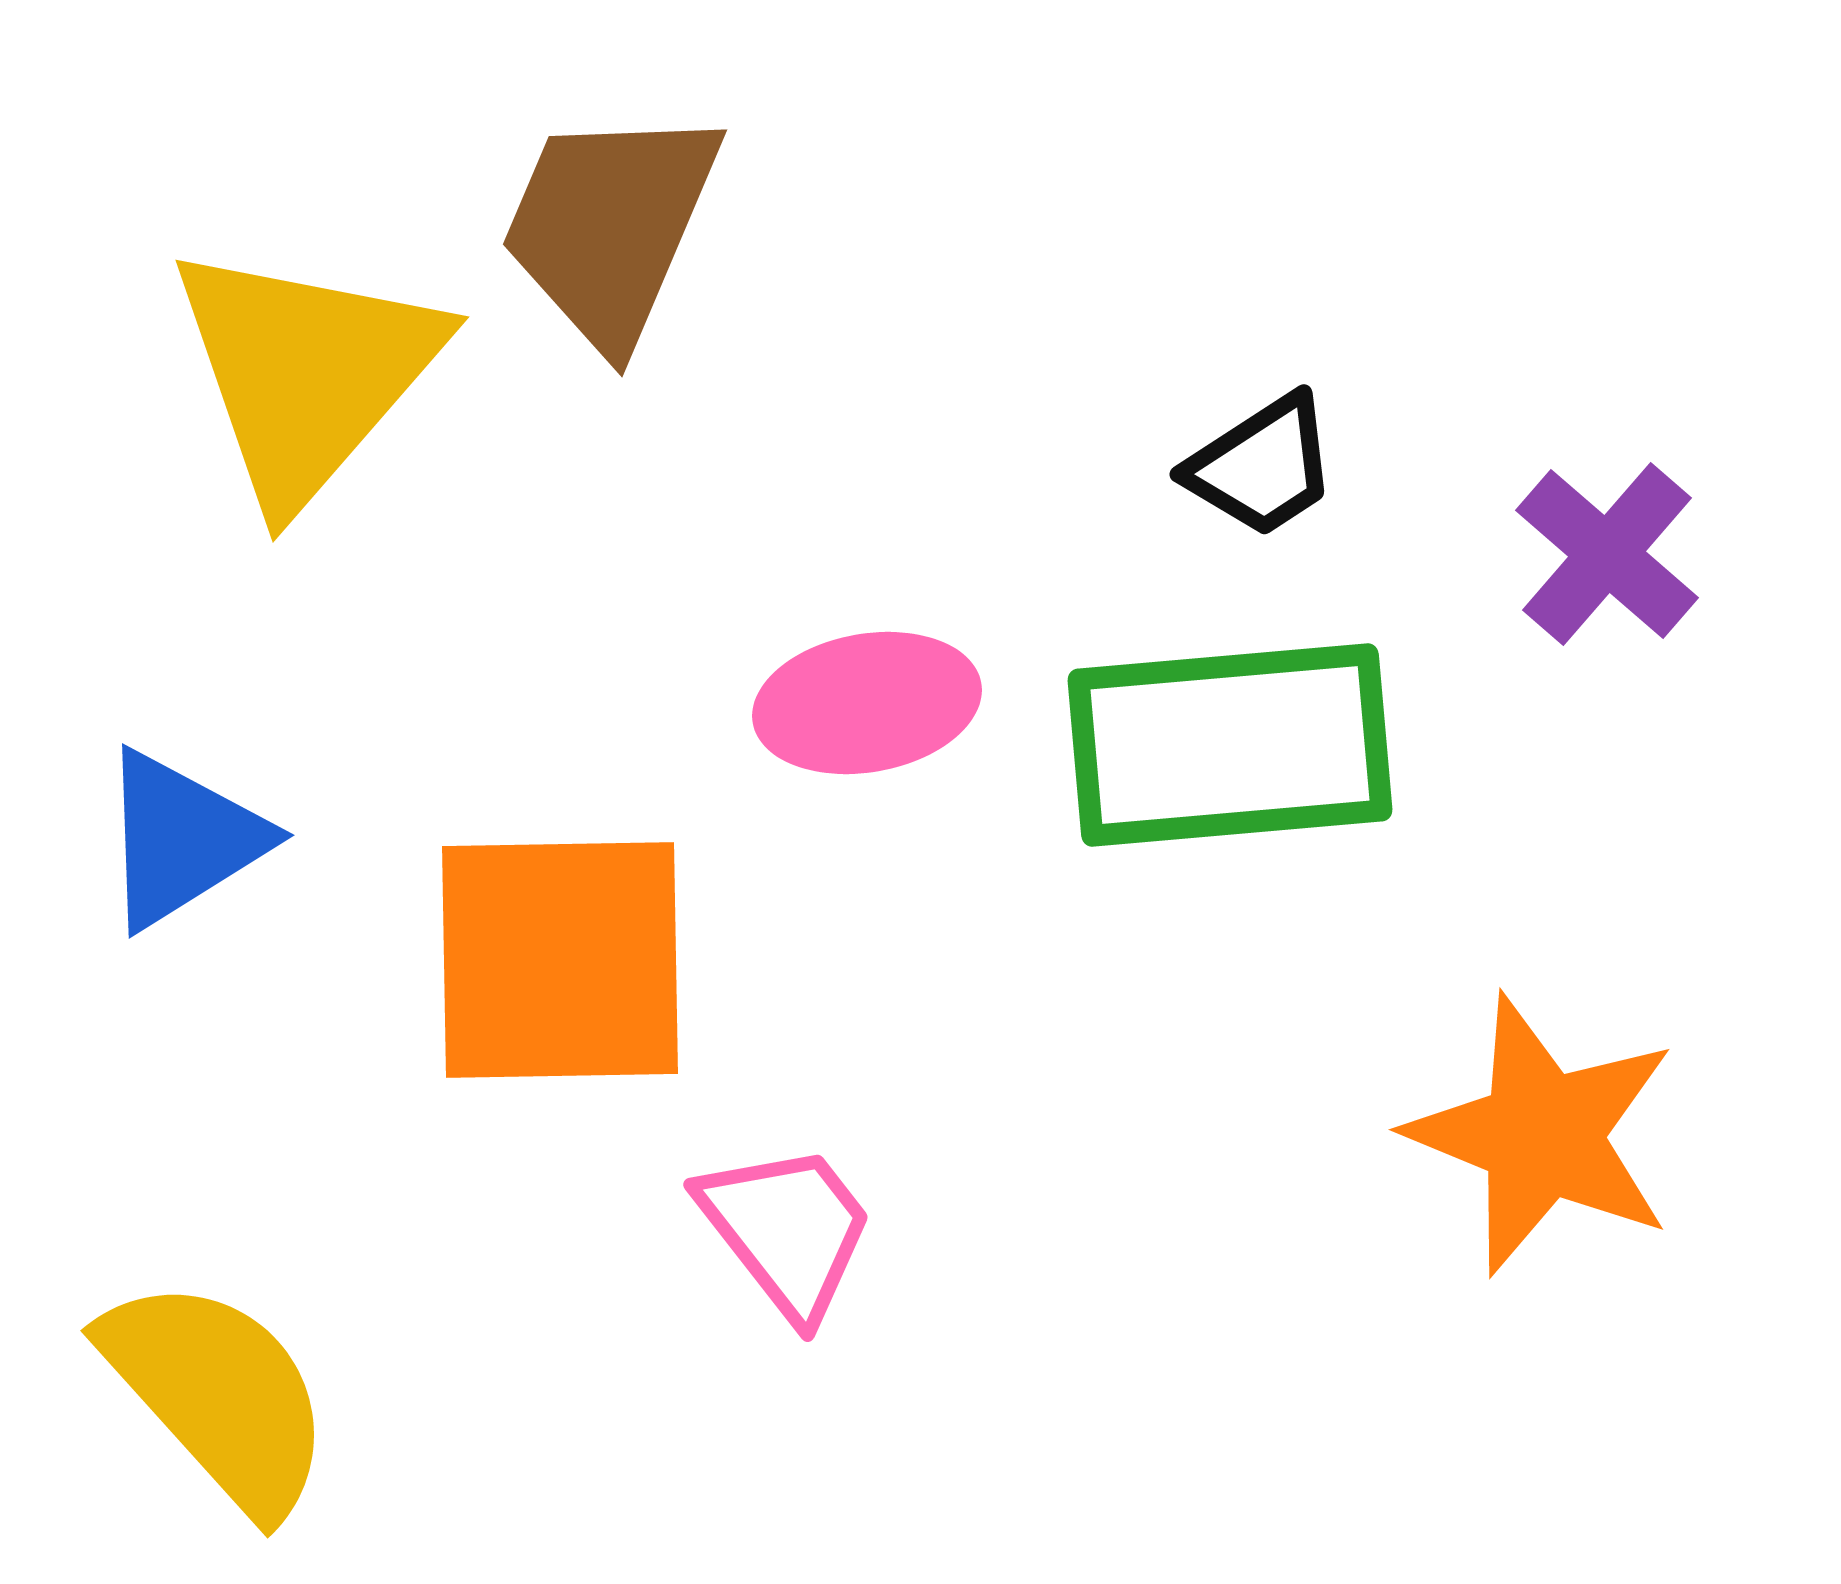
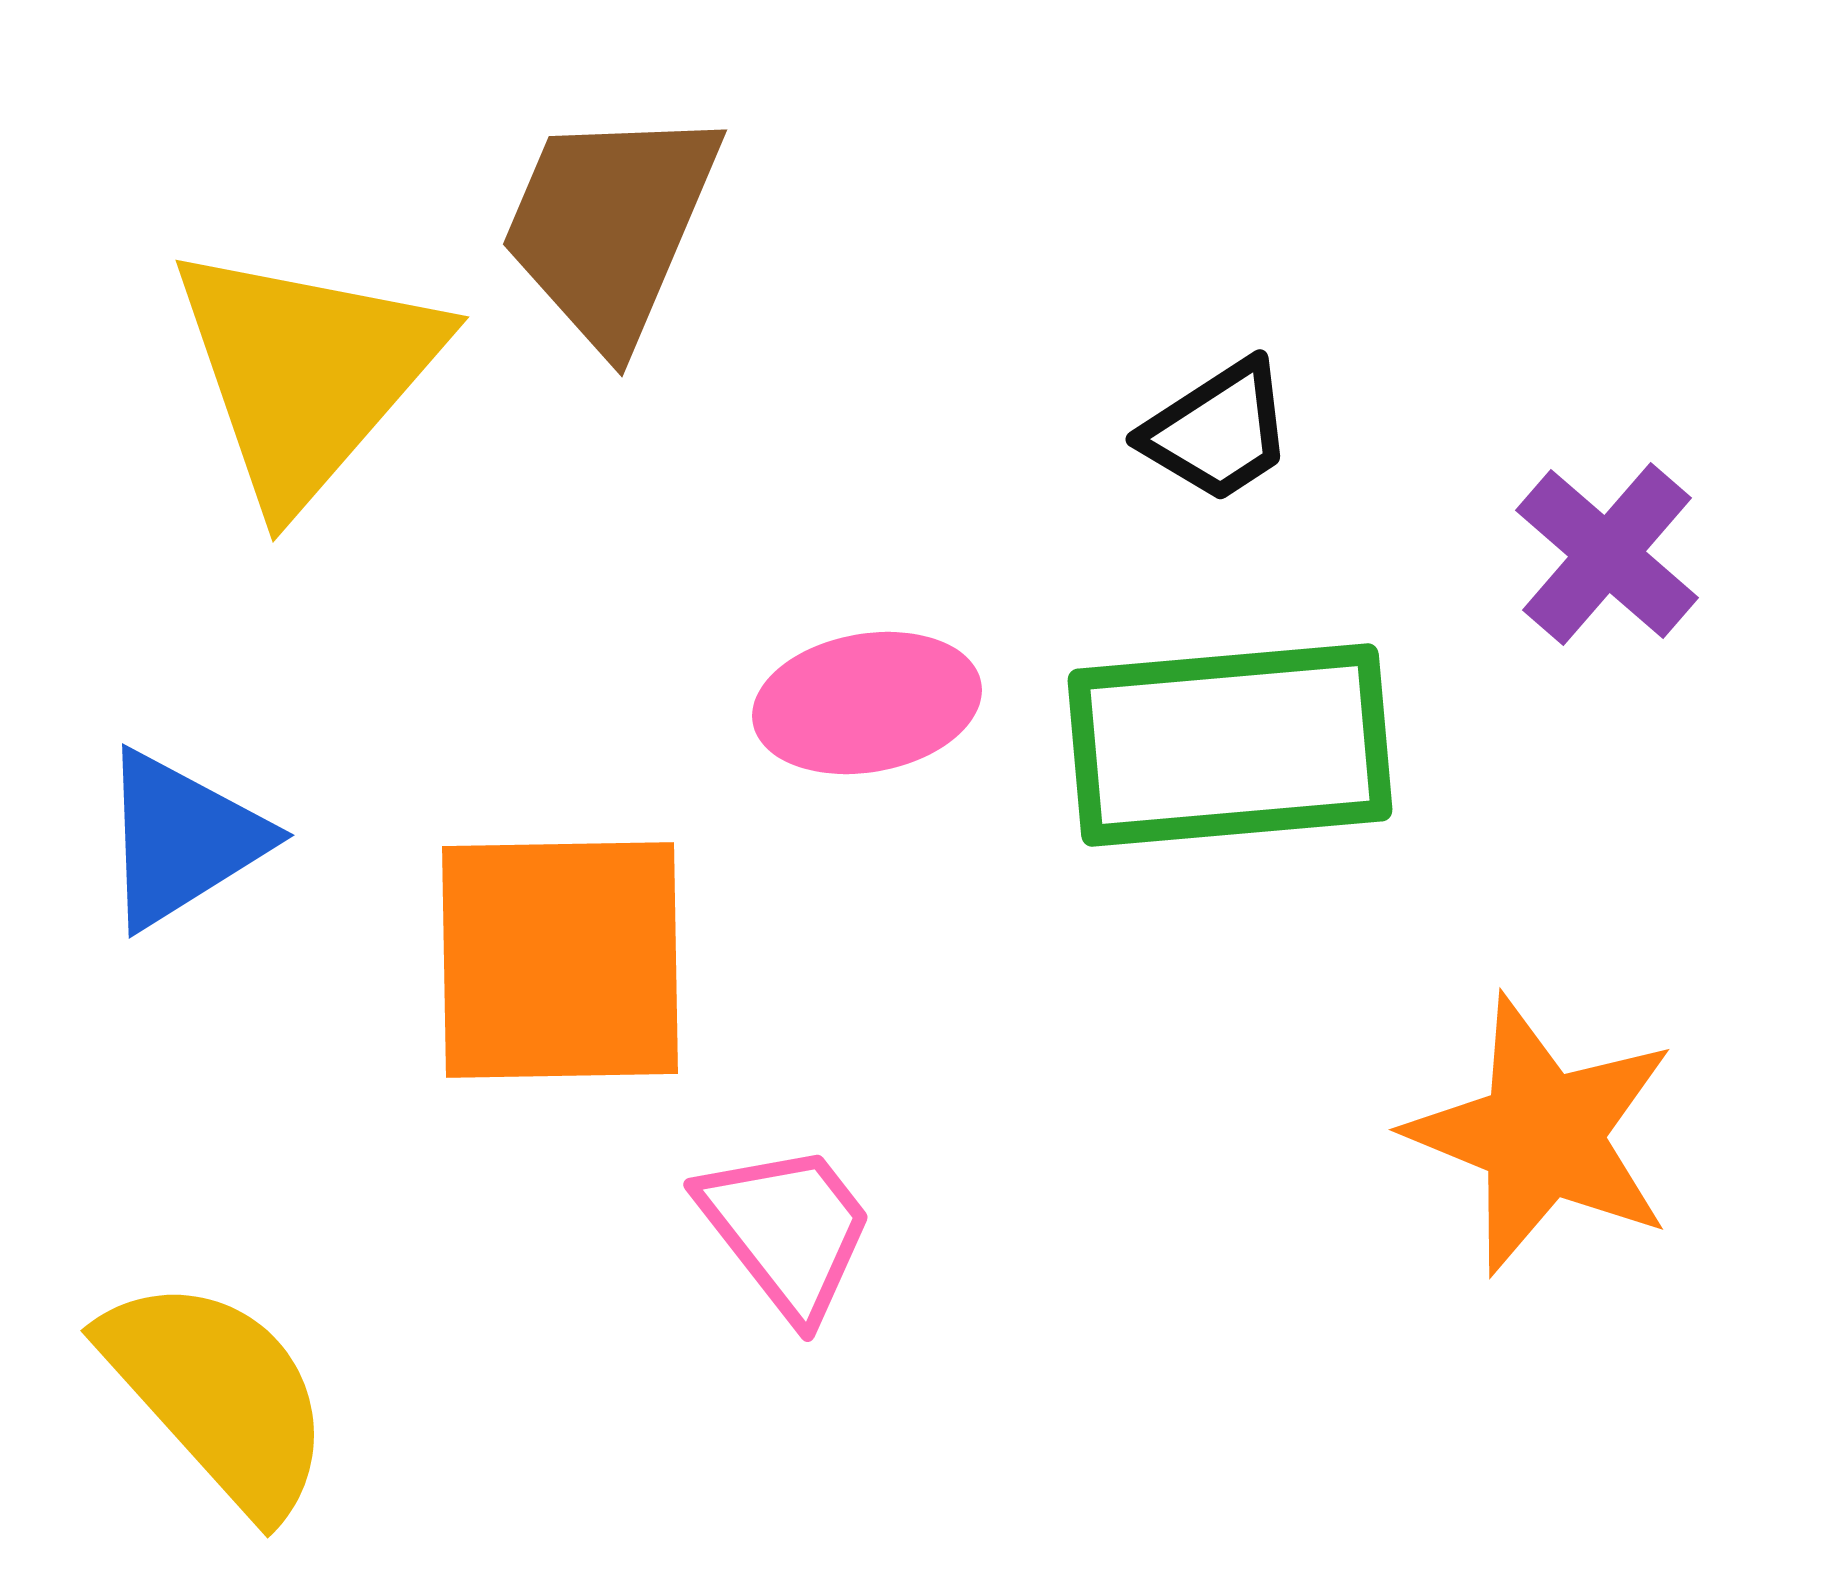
black trapezoid: moved 44 px left, 35 px up
